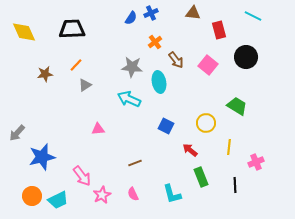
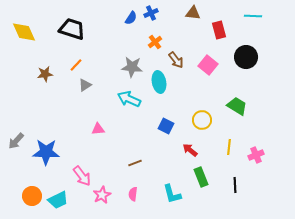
cyan line: rotated 24 degrees counterclockwise
black trapezoid: rotated 20 degrees clockwise
yellow circle: moved 4 px left, 3 px up
gray arrow: moved 1 px left, 8 px down
blue star: moved 4 px right, 5 px up; rotated 16 degrees clockwise
pink cross: moved 7 px up
pink semicircle: rotated 32 degrees clockwise
